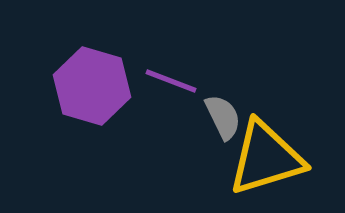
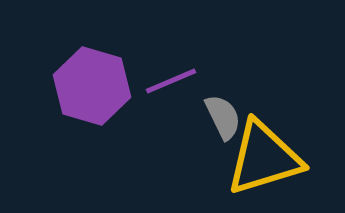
purple line: rotated 44 degrees counterclockwise
yellow triangle: moved 2 px left
